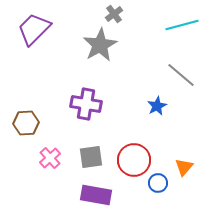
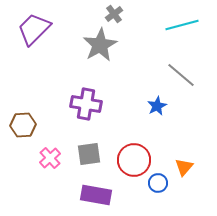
brown hexagon: moved 3 px left, 2 px down
gray square: moved 2 px left, 3 px up
